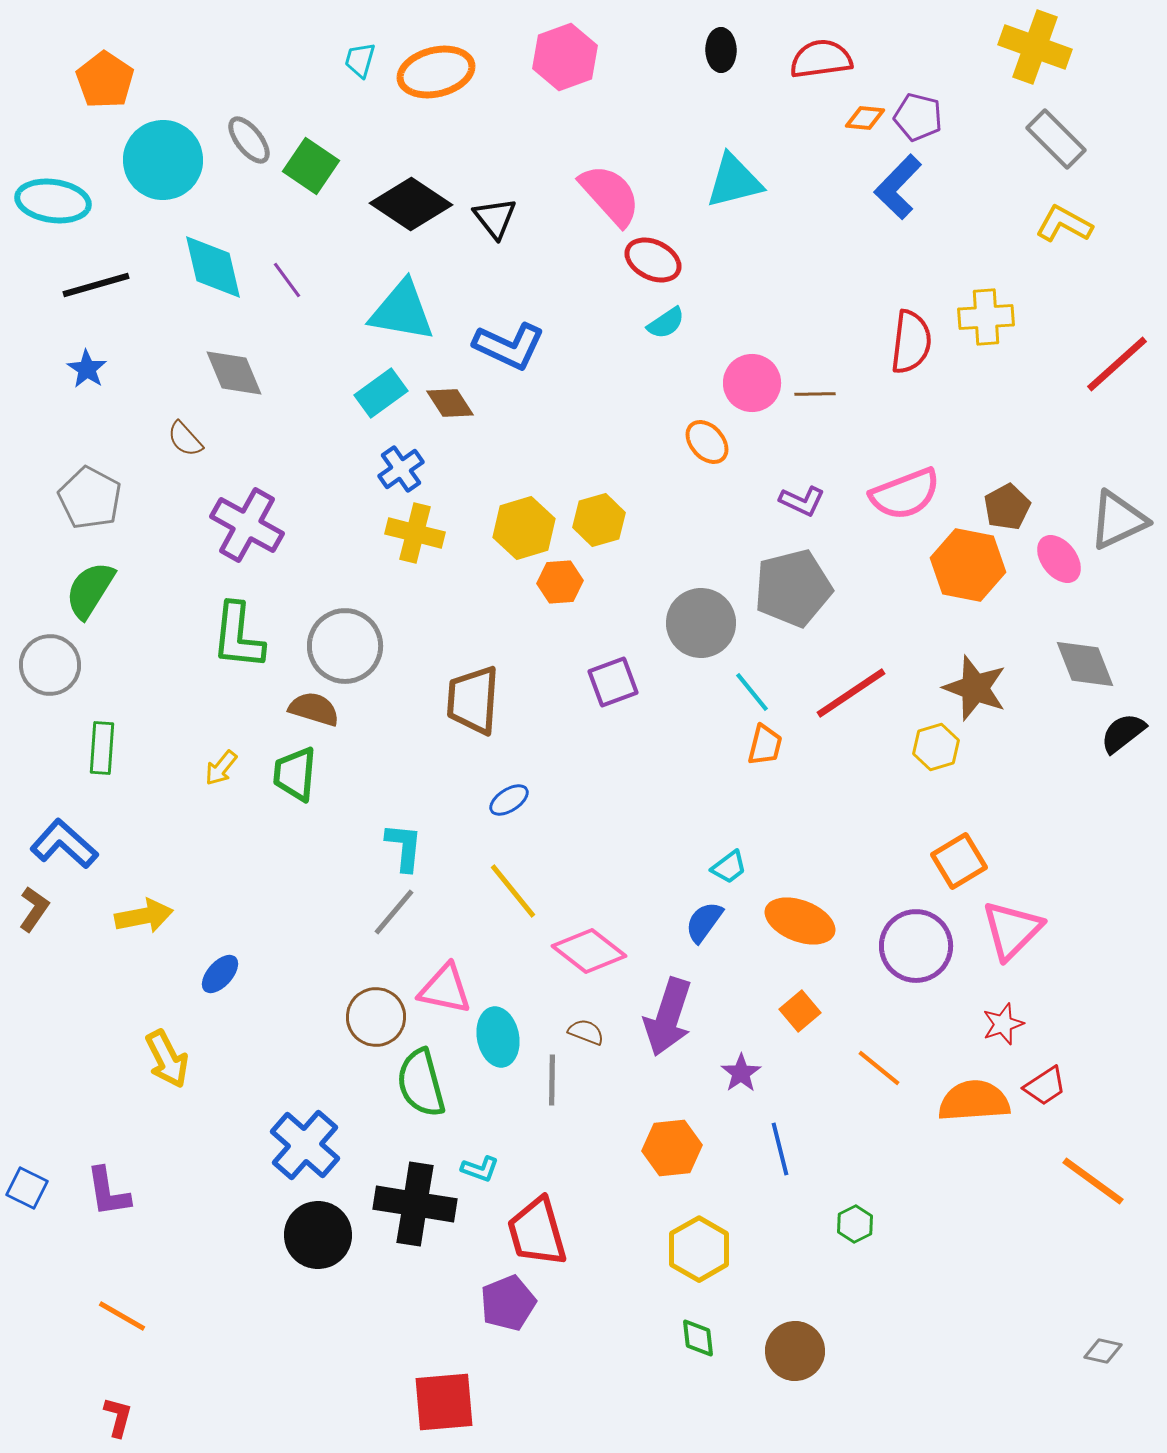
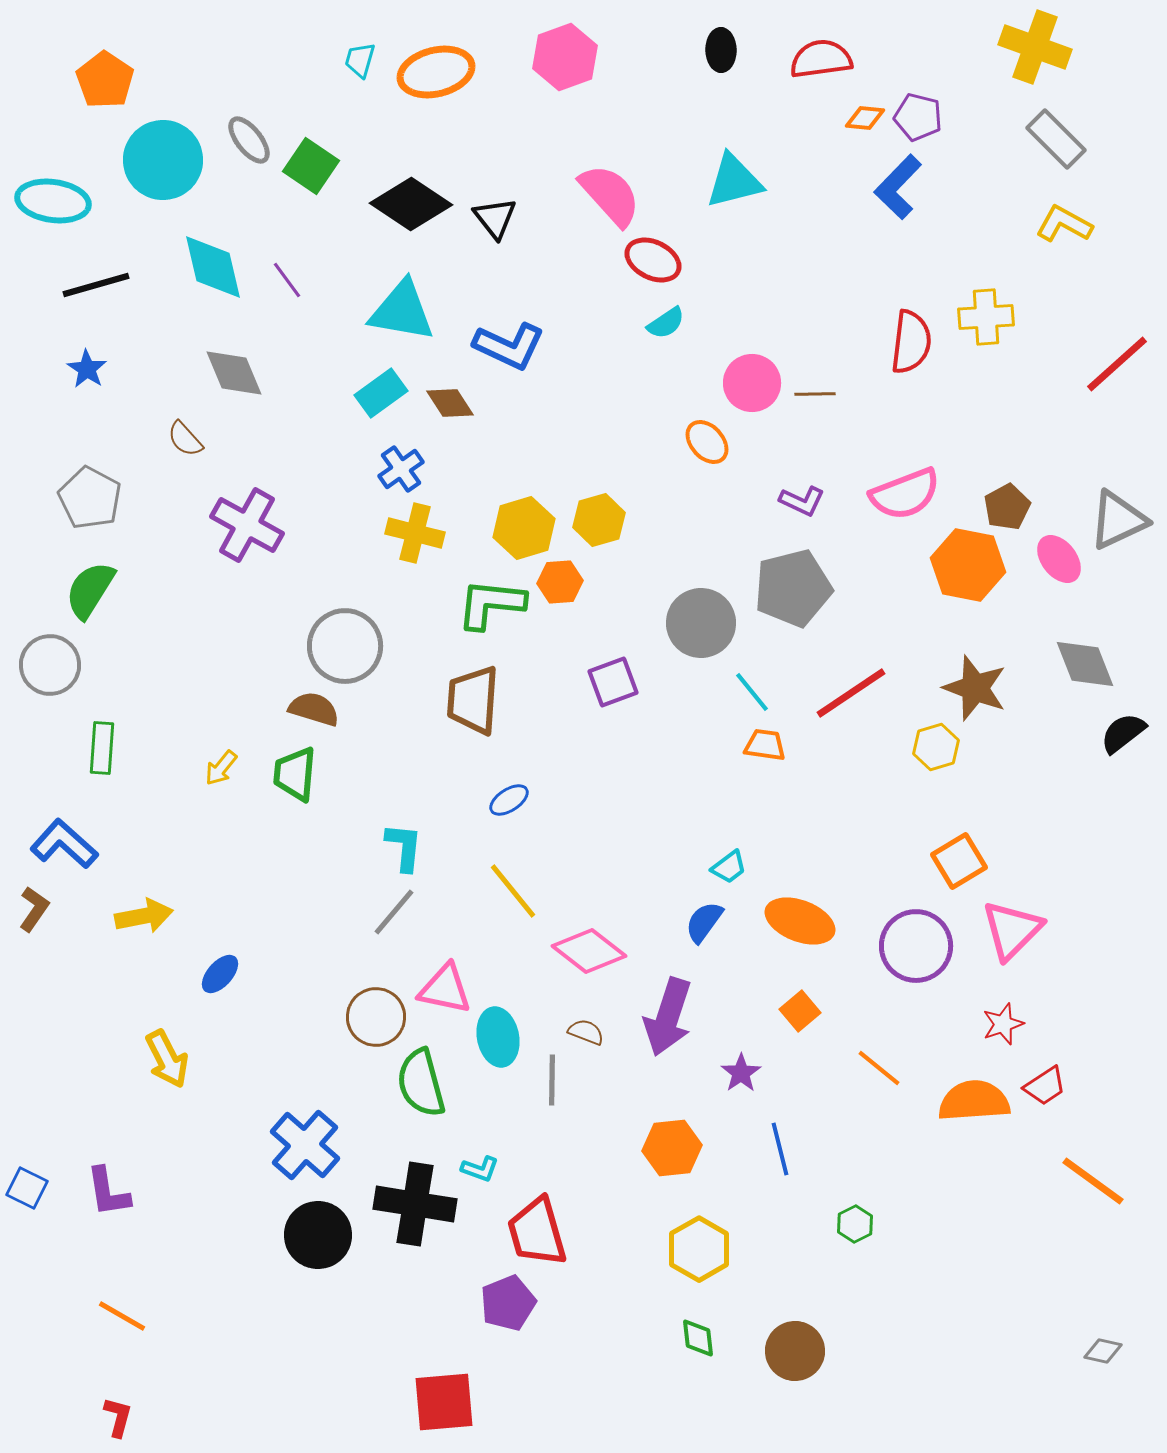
green L-shape at (238, 636): moved 253 px right, 32 px up; rotated 90 degrees clockwise
orange trapezoid at (765, 745): rotated 96 degrees counterclockwise
